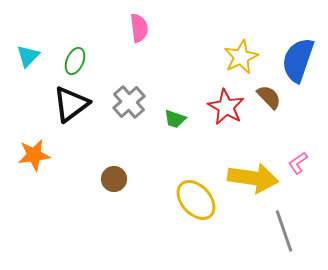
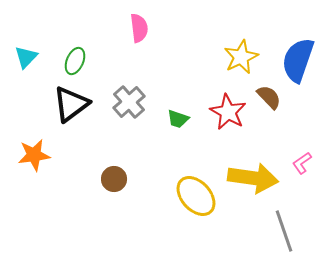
cyan triangle: moved 2 px left, 1 px down
red star: moved 2 px right, 5 px down
green trapezoid: moved 3 px right
pink L-shape: moved 4 px right
yellow ellipse: moved 4 px up
